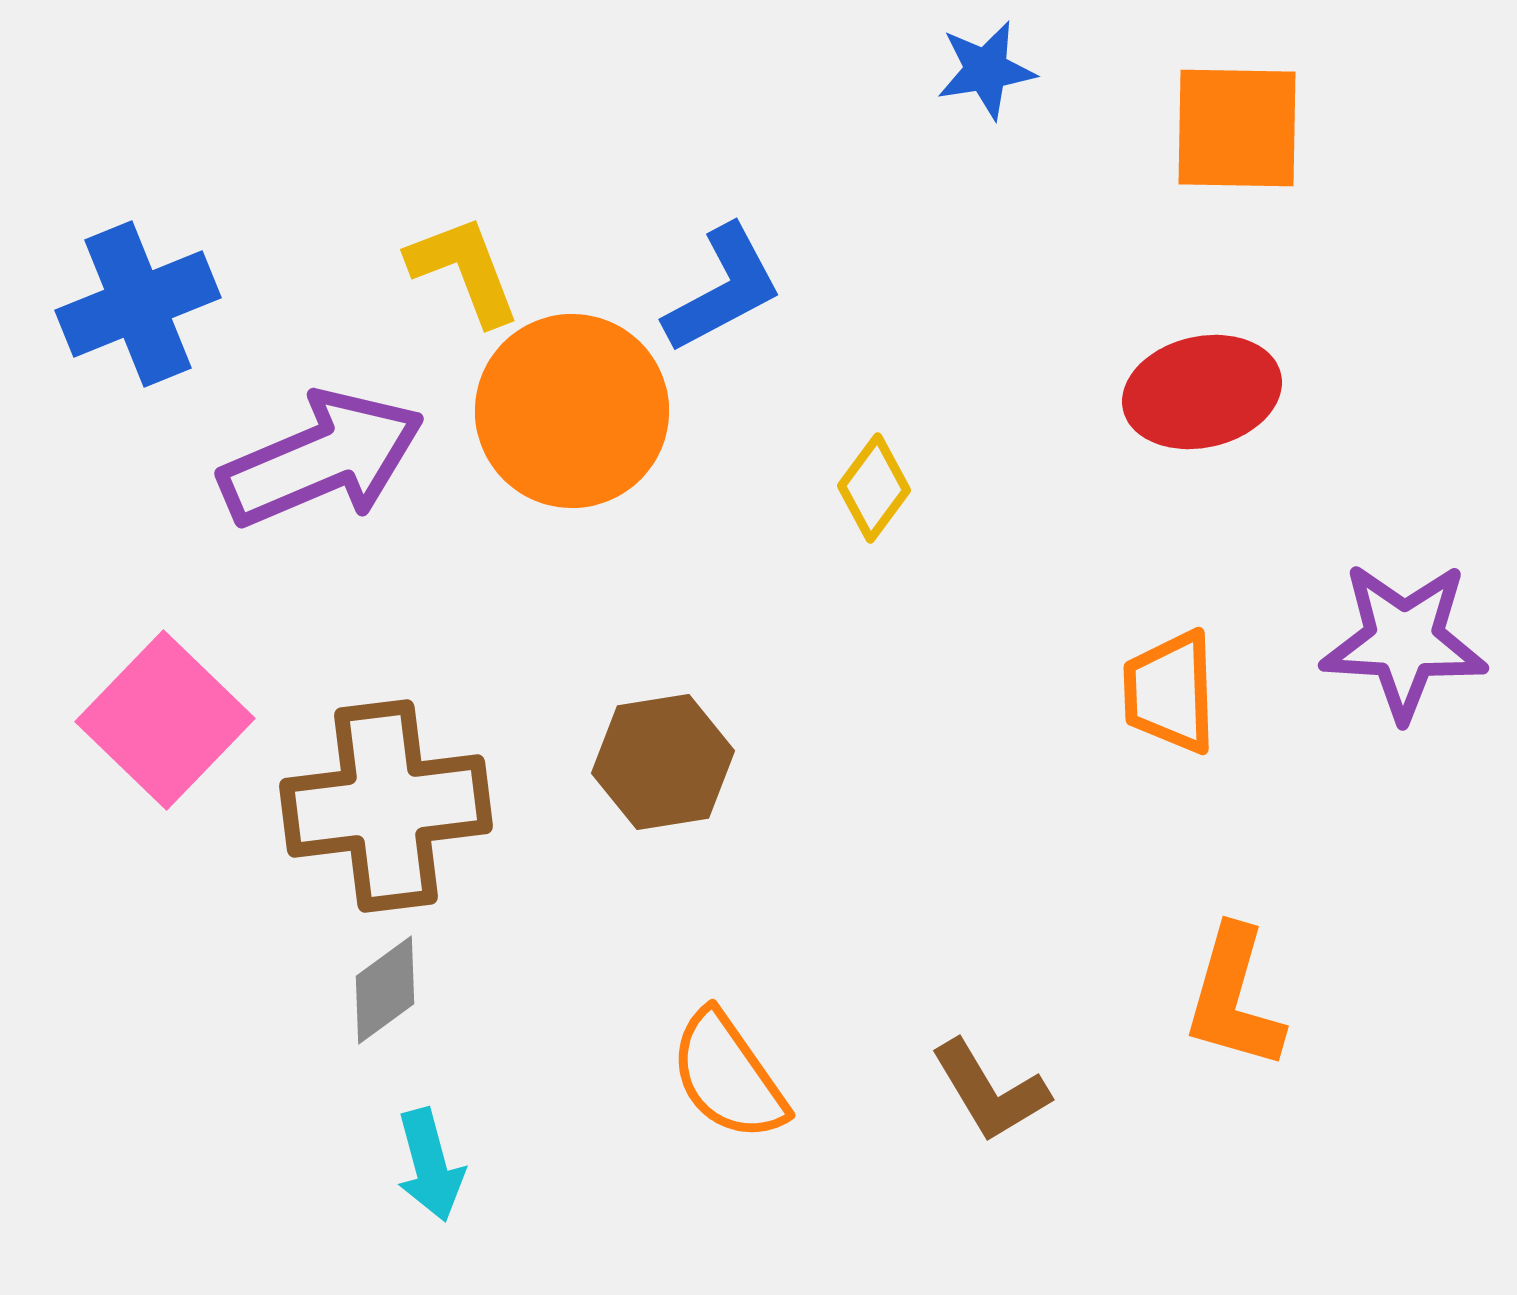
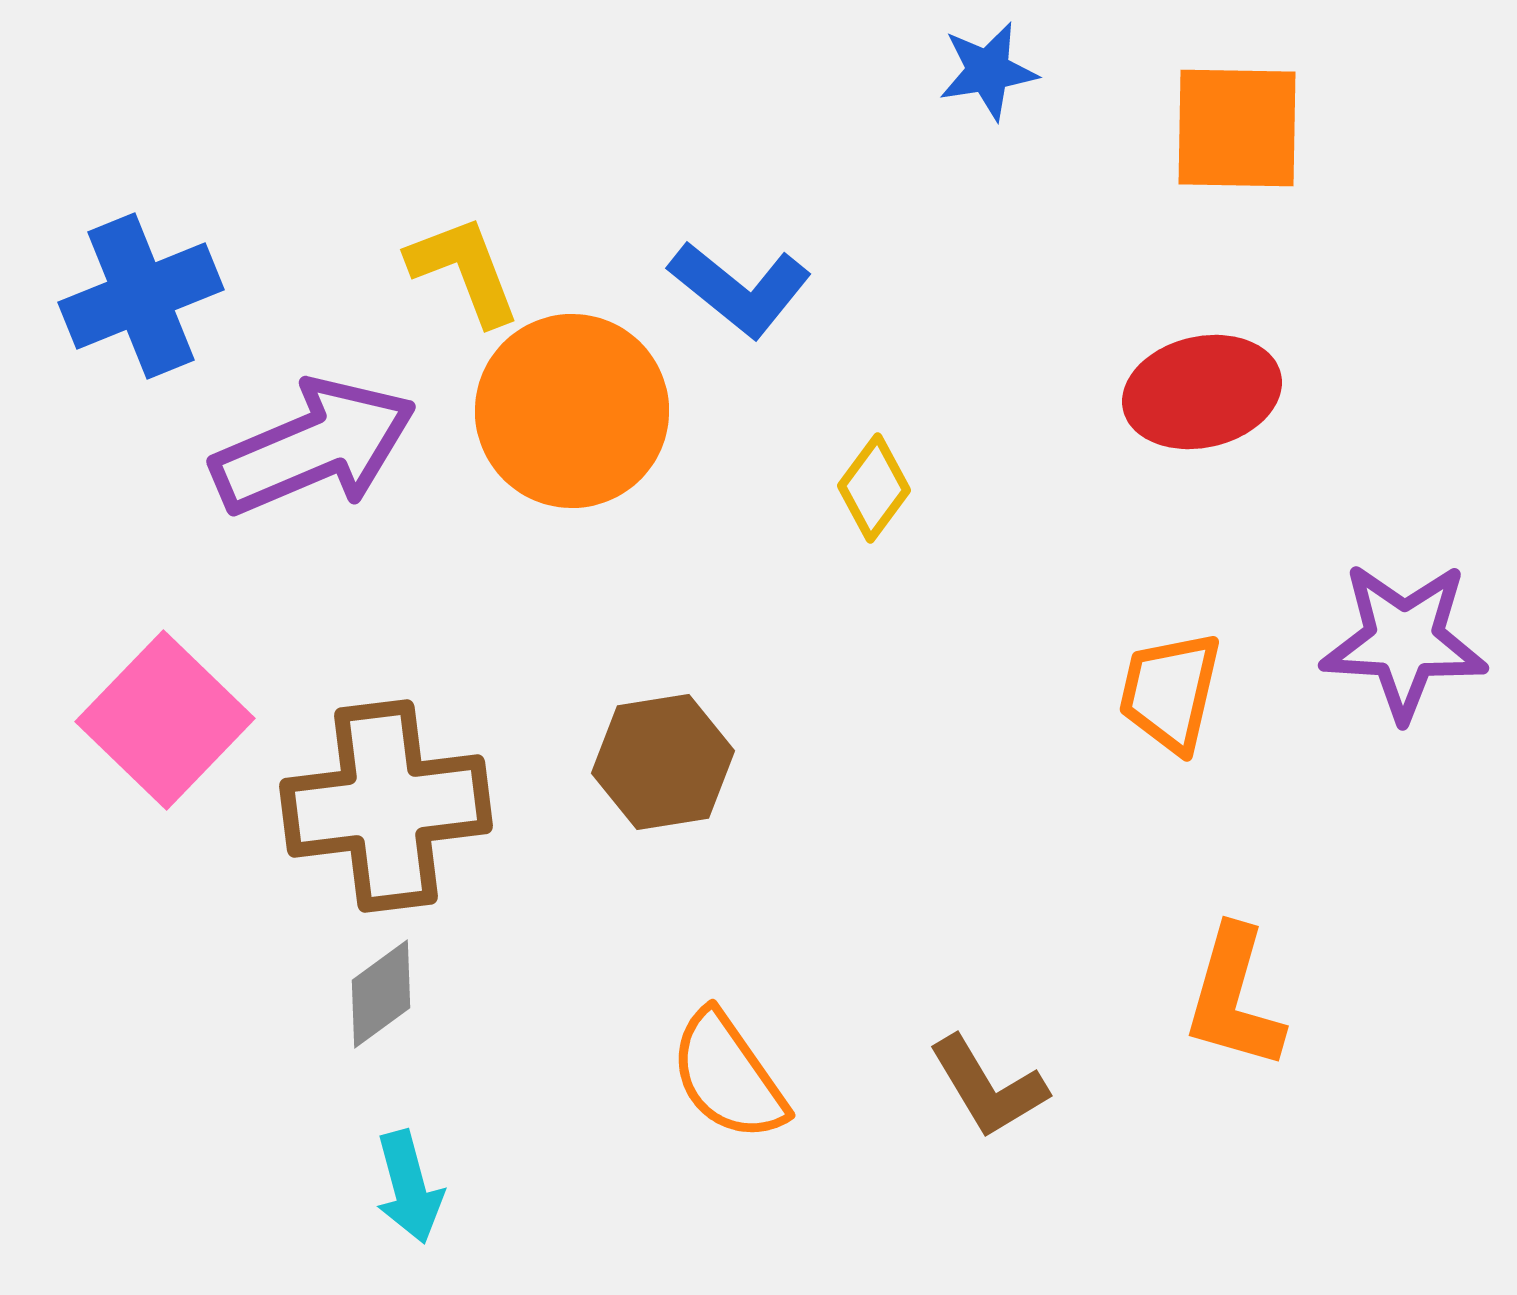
blue star: moved 2 px right, 1 px down
blue L-shape: moved 17 px right; rotated 67 degrees clockwise
blue cross: moved 3 px right, 8 px up
purple arrow: moved 8 px left, 12 px up
orange trapezoid: rotated 15 degrees clockwise
gray diamond: moved 4 px left, 4 px down
brown L-shape: moved 2 px left, 4 px up
cyan arrow: moved 21 px left, 22 px down
